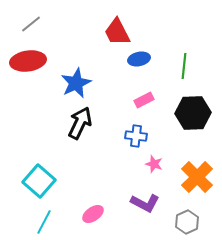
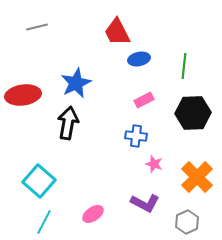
gray line: moved 6 px right, 3 px down; rotated 25 degrees clockwise
red ellipse: moved 5 px left, 34 px down
black arrow: moved 12 px left; rotated 16 degrees counterclockwise
